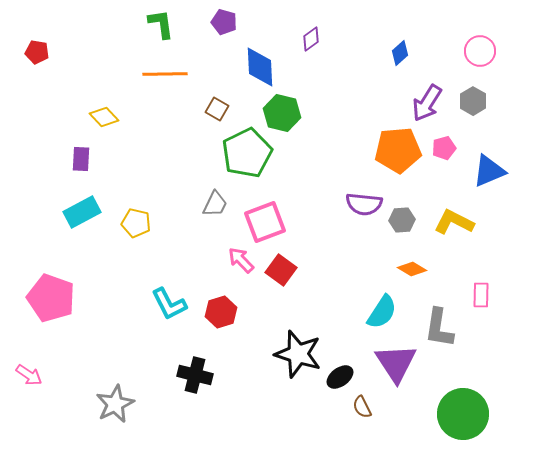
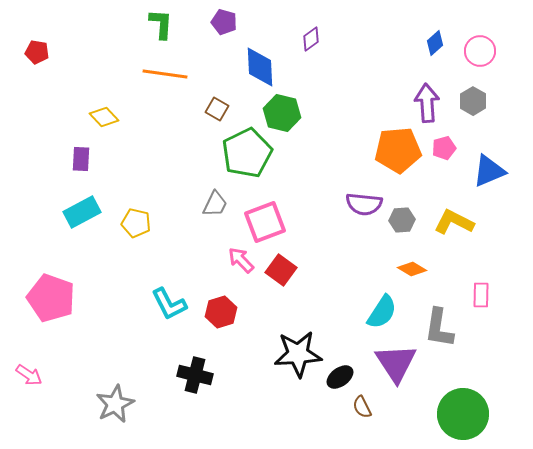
green L-shape at (161, 24): rotated 12 degrees clockwise
blue diamond at (400, 53): moved 35 px right, 10 px up
orange line at (165, 74): rotated 9 degrees clockwise
purple arrow at (427, 103): rotated 144 degrees clockwise
black star at (298, 354): rotated 21 degrees counterclockwise
